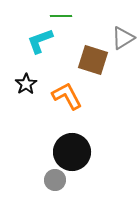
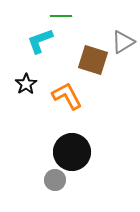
gray triangle: moved 4 px down
